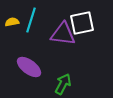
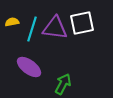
cyan line: moved 1 px right, 9 px down
purple triangle: moved 8 px left, 6 px up
